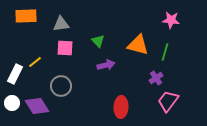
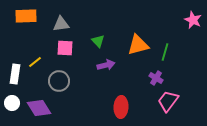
pink star: moved 22 px right; rotated 18 degrees clockwise
orange triangle: rotated 30 degrees counterclockwise
white rectangle: rotated 18 degrees counterclockwise
purple cross: rotated 24 degrees counterclockwise
gray circle: moved 2 px left, 5 px up
purple diamond: moved 2 px right, 2 px down
